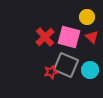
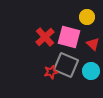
red triangle: moved 1 px right, 7 px down
cyan circle: moved 1 px right, 1 px down
